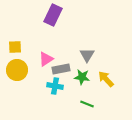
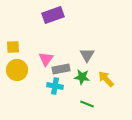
purple rectangle: rotated 45 degrees clockwise
yellow square: moved 2 px left
pink triangle: rotated 21 degrees counterclockwise
